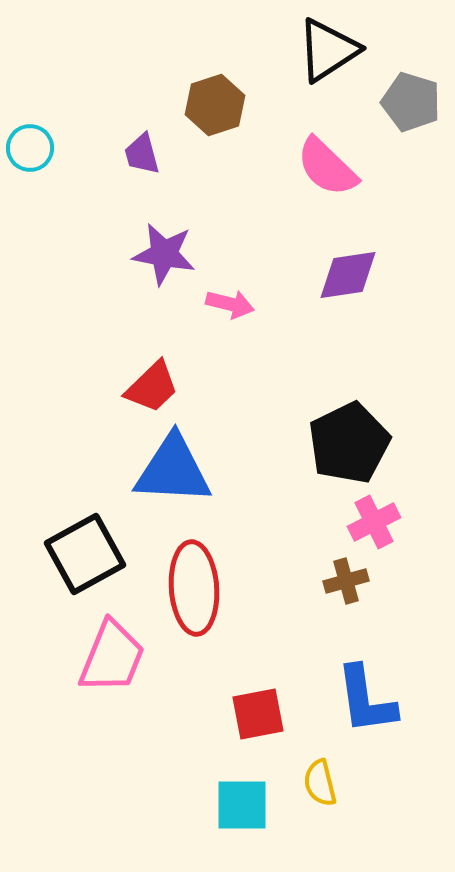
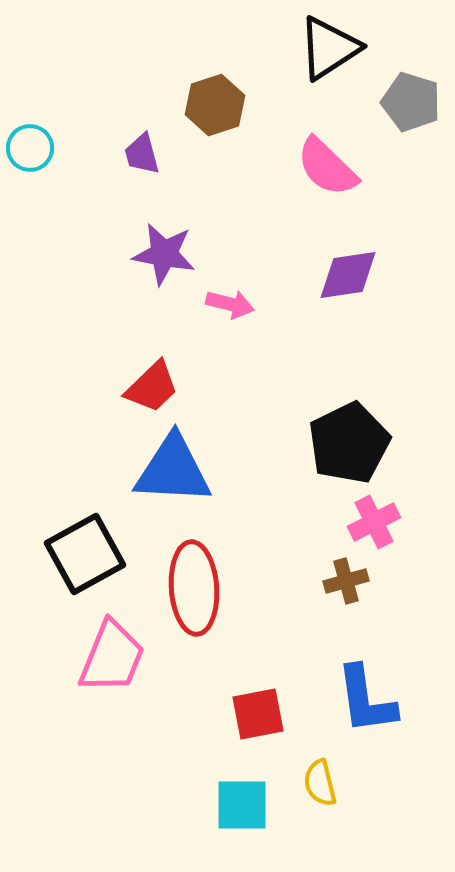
black triangle: moved 1 px right, 2 px up
